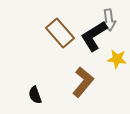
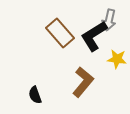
gray arrow: rotated 20 degrees clockwise
